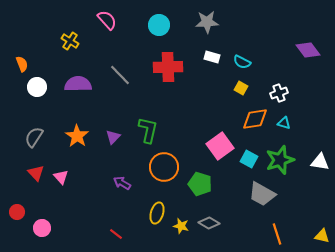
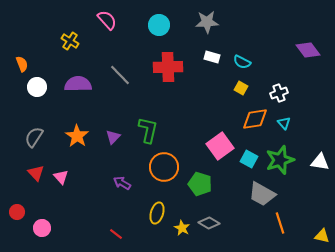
cyan triangle: rotated 32 degrees clockwise
yellow star: moved 1 px right, 2 px down; rotated 14 degrees clockwise
orange line: moved 3 px right, 11 px up
